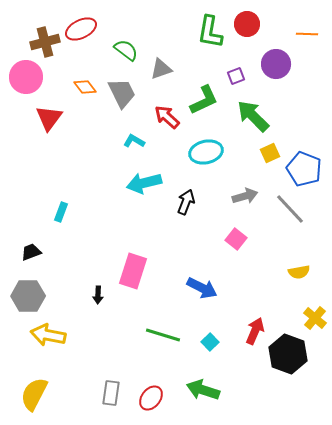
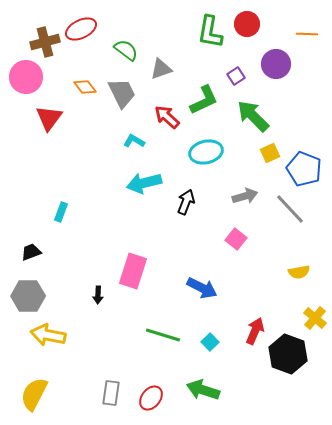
purple square at (236, 76): rotated 12 degrees counterclockwise
